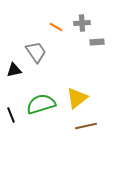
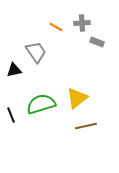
gray rectangle: rotated 24 degrees clockwise
